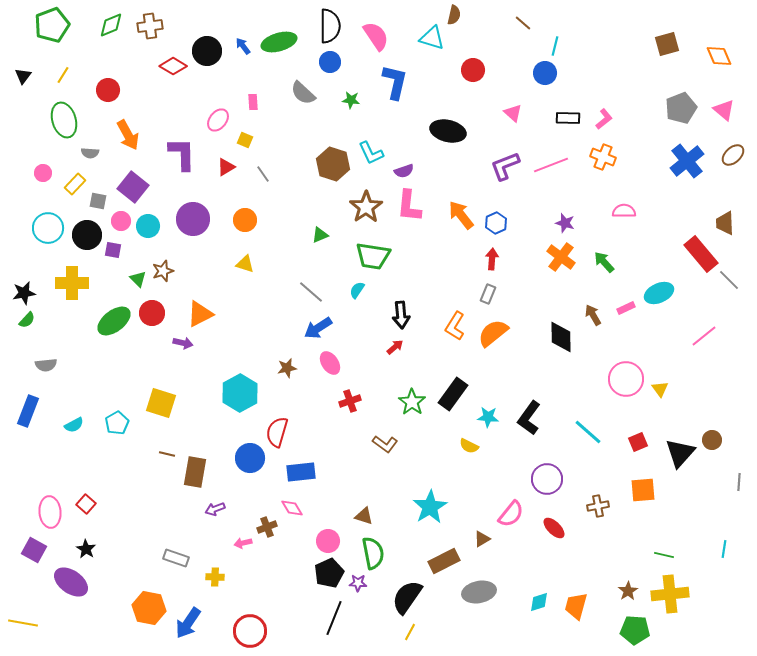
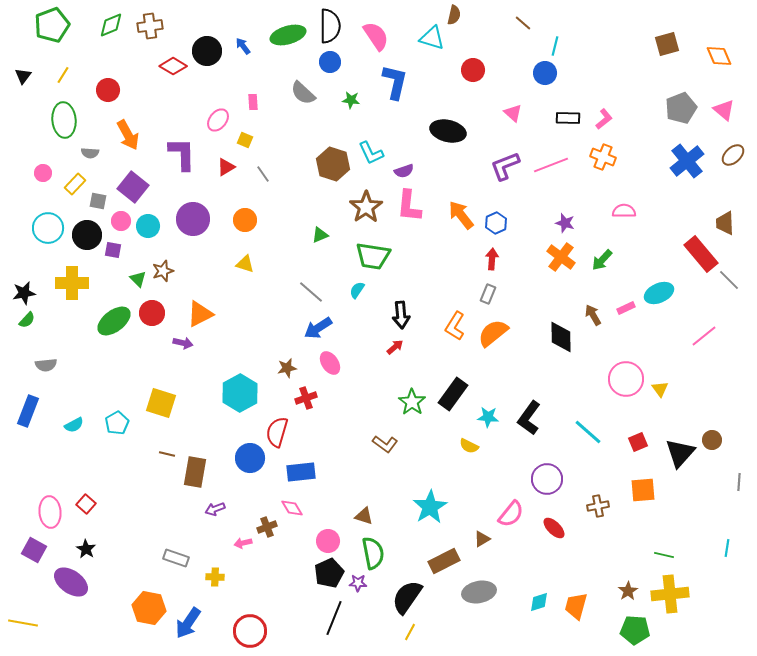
green ellipse at (279, 42): moved 9 px right, 7 px up
green ellipse at (64, 120): rotated 12 degrees clockwise
green arrow at (604, 262): moved 2 px left, 2 px up; rotated 95 degrees counterclockwise
red cross at (350, 401): moved 44 px left, 3 px up
cyan line at (724, 549): moved 3 px right, 1 px up
